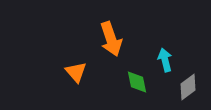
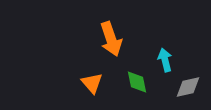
orange triangle: moved 16 px right, 11 px down
gray diamond: rotated 24 degrees clockwise
